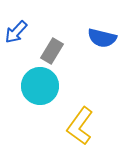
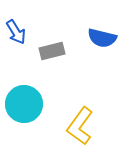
blue arrow: rotated 75 degrees counterclockwise
gray rectangle: rotated 45 degrees clockwise
cyan circle: moved 16 px left, 18 px down
